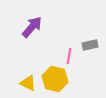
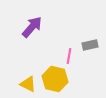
yellow triangle: moved 1 px down
